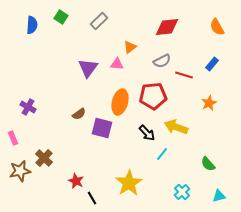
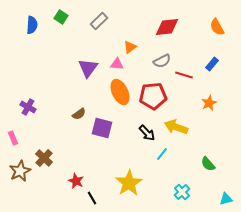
orange ellipse: moved 10 px up; rotated 40 degrees counterclockwise
brown star: rotated 15 degrees counterclockwise
cyan triangle: moved 7 px right, 3 px down
